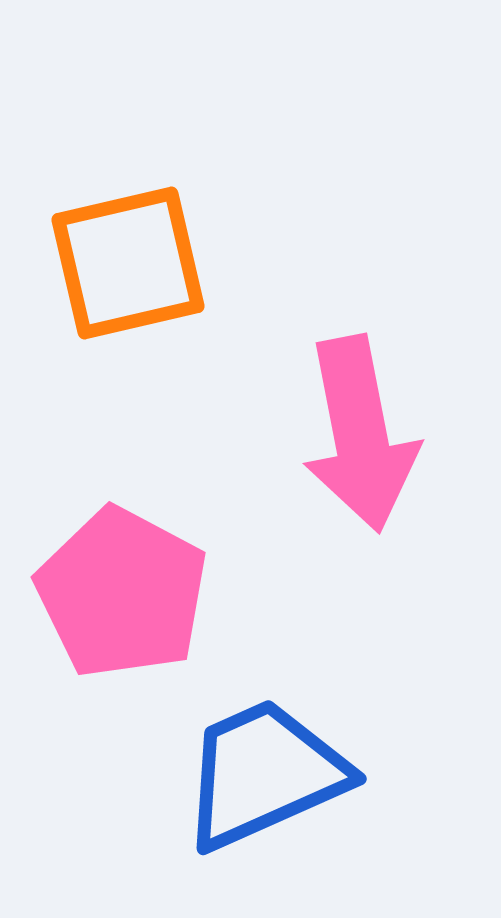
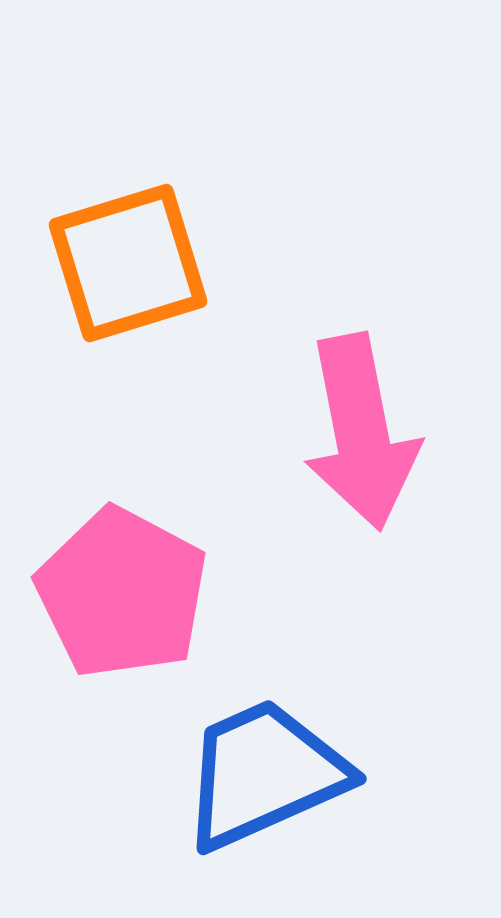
orange square: rotated 4 degrees counterclockwise
pink arrow: moved 1 px right, 2 px up
